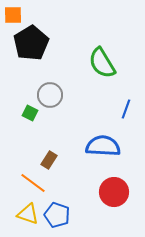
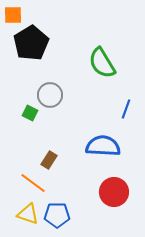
blue pentagon: rotated 20 degrees counterclockwise
